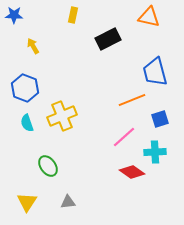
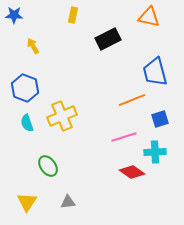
pink line: rotated 25 degrees clockwise
